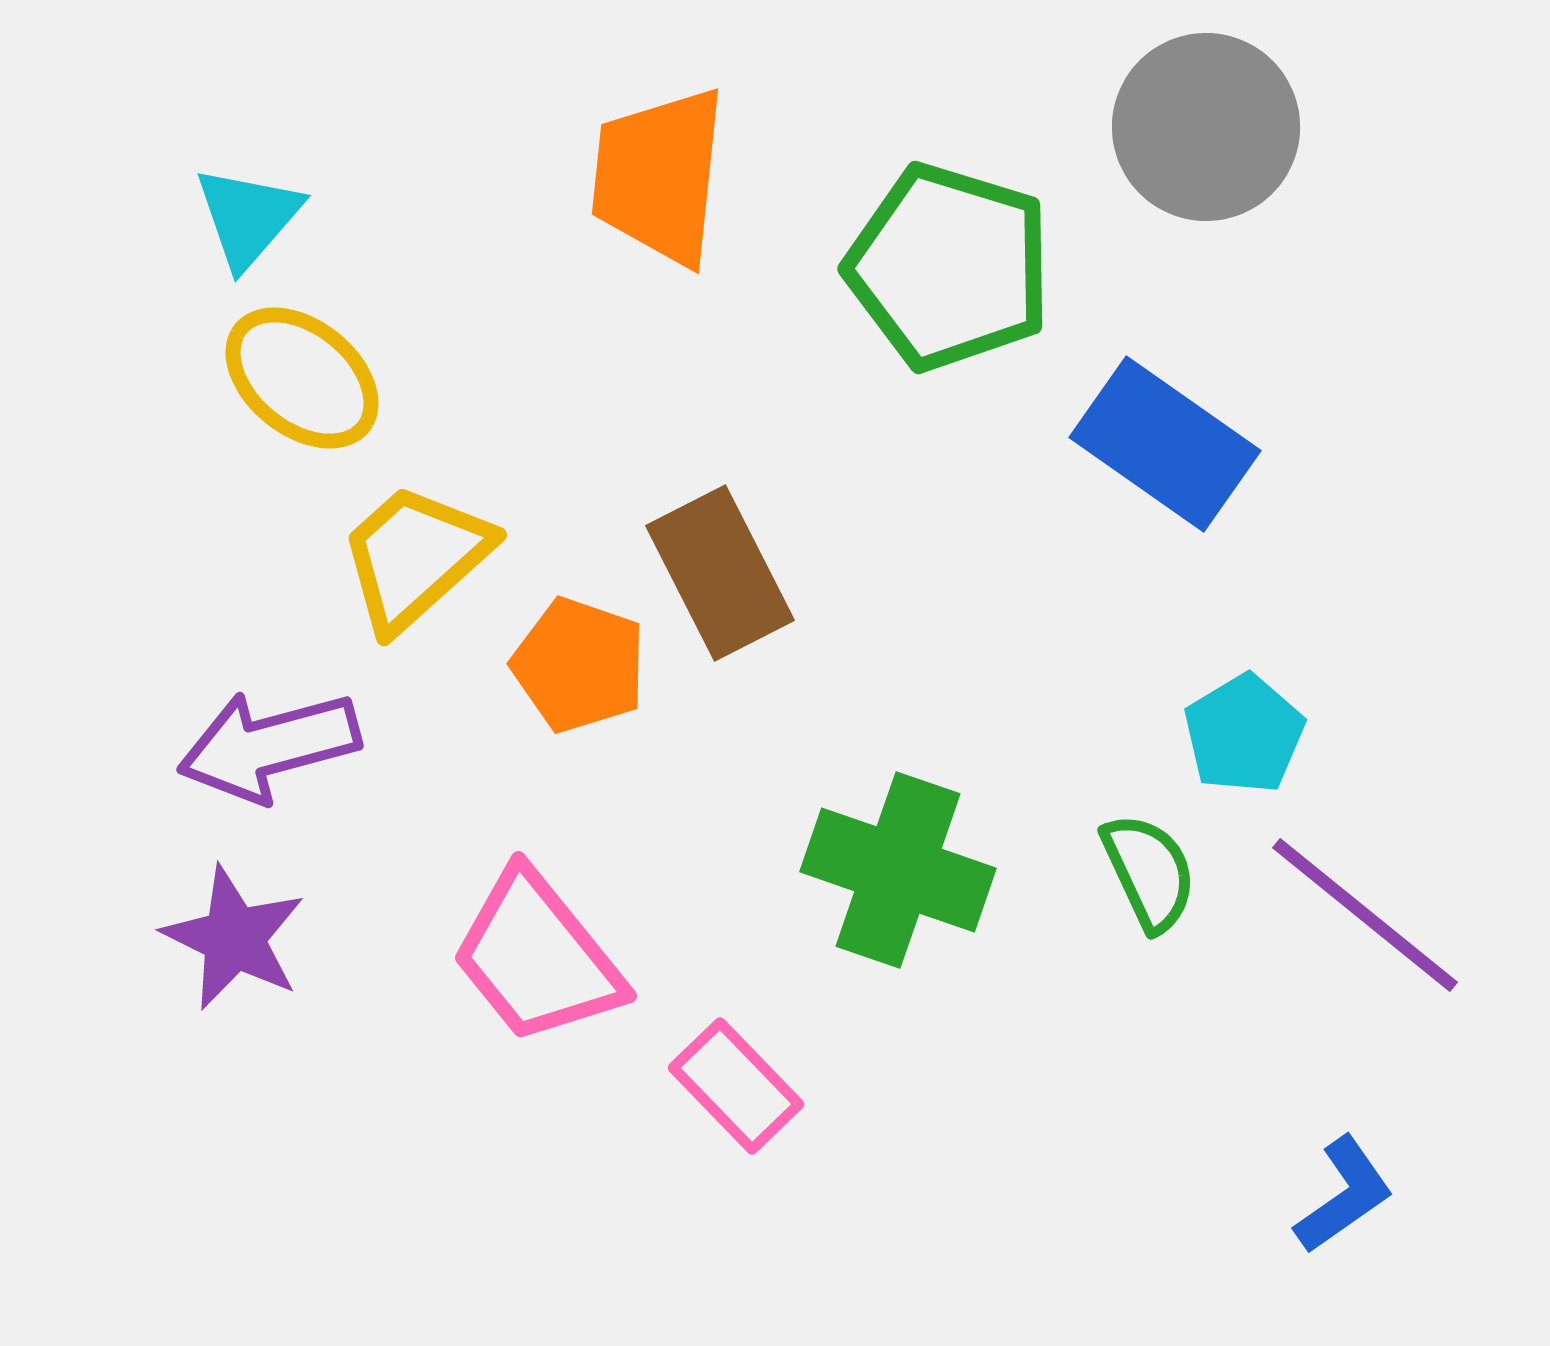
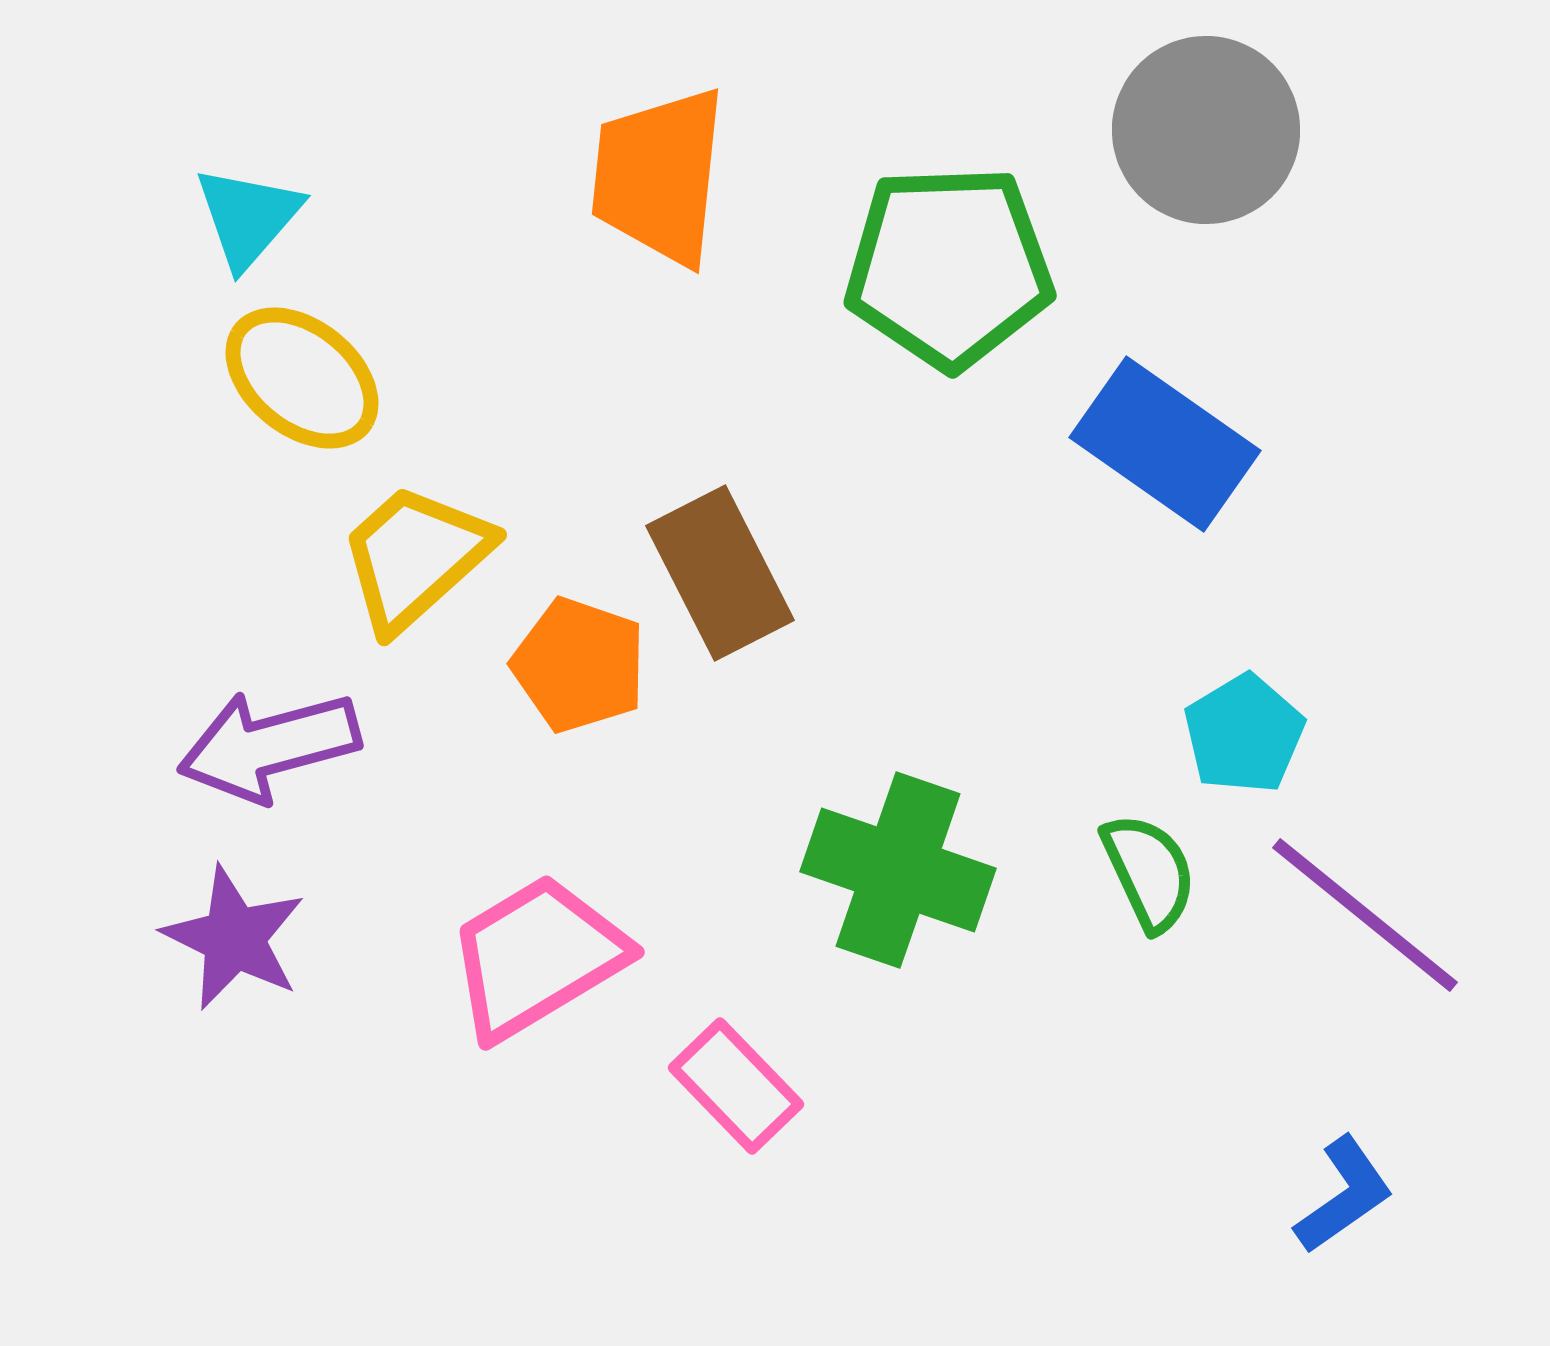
gray circle: moved 3 px down
green pentagon: rotated 19 degrees counterclockwise
pink trapezoid: rotated 98 degrees clockwise
